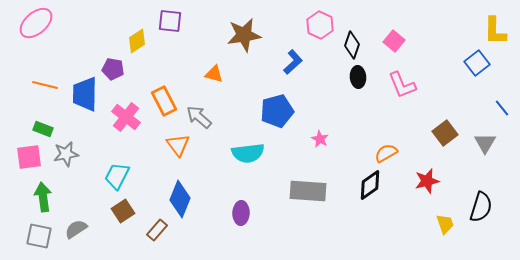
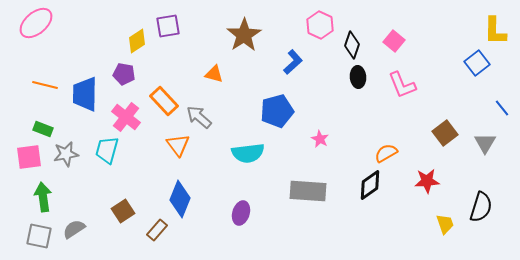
purple square at (170, 21): moved 2 px left, 5 px down; rotated 15 degrees counterclockwise
brown star at (244, 35): rotated 24 degrees counterclockwise
purple pentagon at (113, 69): moved 11 px right, 5 px down
orange rectangle at (164, 101): rotated 16 degrees counterclockwise
cyan trapezoid at (117, 176): moved 10 px left, 26 px up; rotated 12 degrees counterclockwise
red star at (427, 181): rotated 10 degrees clockwise
purple ellipse at (241, 213): rotated 15 degrees clockwise
gray semicircle at (76, 229): moved 2 px left
